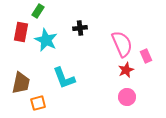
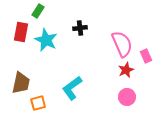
cyan L-shape: moved 8 px right, 10 px down; rotated 75 degrees clockwise
